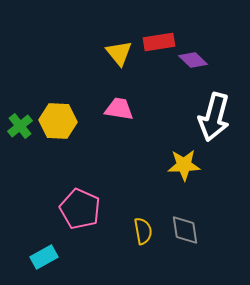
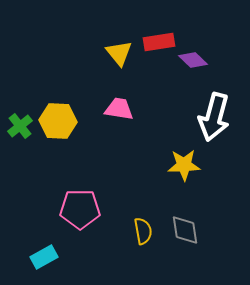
pink pentagon: rotated 24 degrees counterclockwise
